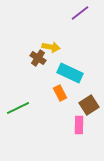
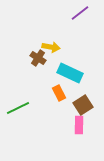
orange rectangle: moved 1 px left
brown square: moved 6 px left
